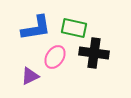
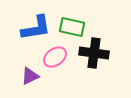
green rectangle: moved 2 px left, 1 px up
pink ellipse: rotated 20 degrees clockwise
